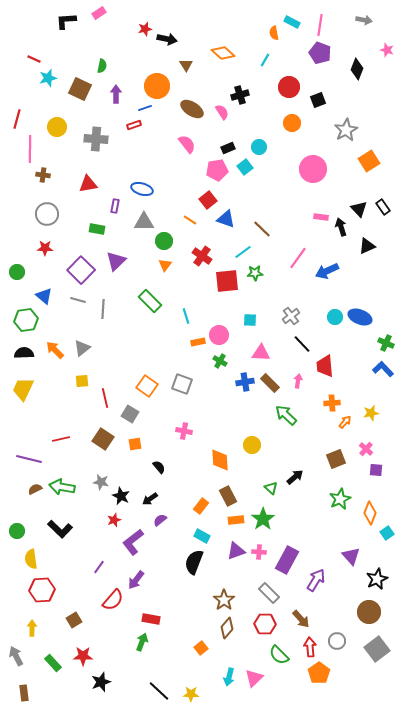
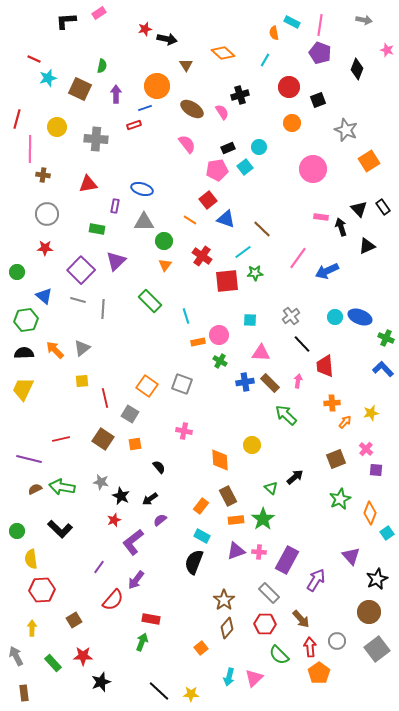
gray star at (346, 130): rotated 20 degrees counterclockwise
green cross at (386, 343): moved 5 px up
